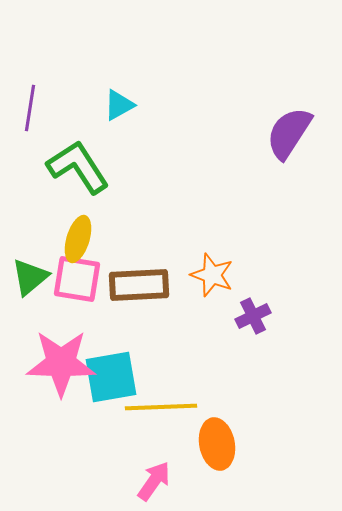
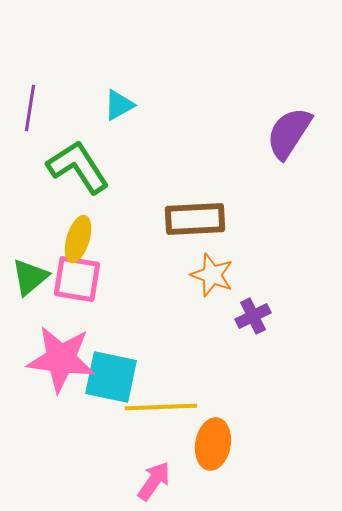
brown rectangle: moved 56 px right, 66 px up
pink star: moved 4 px up; rotated 6 degrees clockwise
cyan square: rotated 22 degrees clockwise
orange ellipse: moved 4 px left; rotated 21 degrees clockwise
